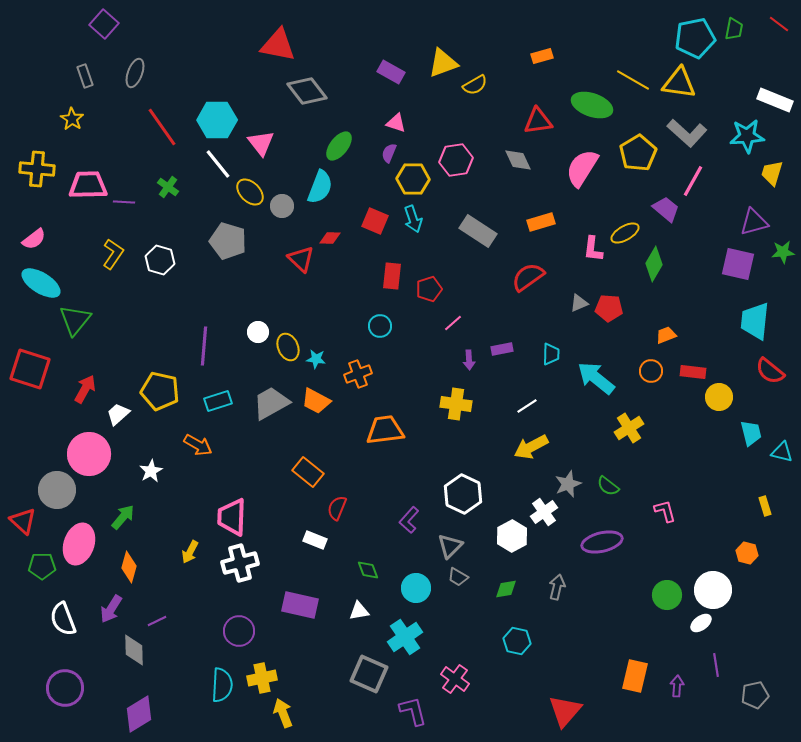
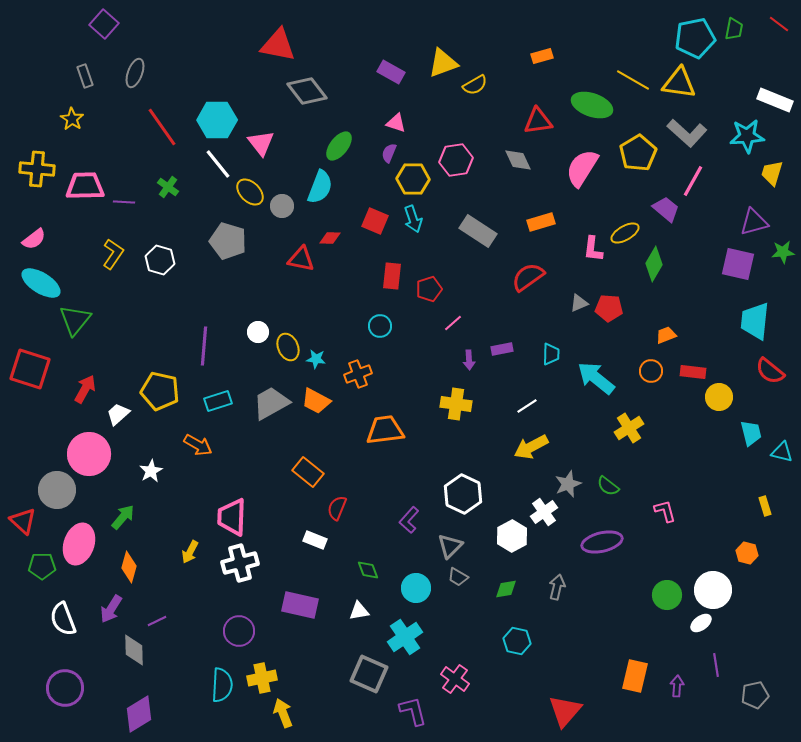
pink trapezoid at (88, 185): moved 3 px left, 1 px down
red triangle at (301, 259): rotated 32 degrees counterclockwise
